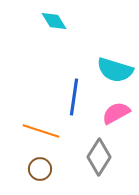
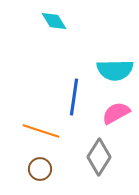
cyan semicircle: rotated 18 degrees counterclockwise
